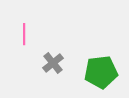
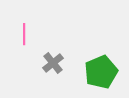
green pentagon: rotated 16 degrees counterclockwise
